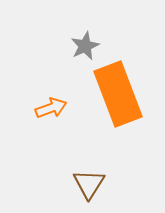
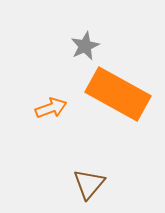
orange rectangle: rotated 40 degrees counterclockwise
brown triangle: rotated 8 degrees clockwise
